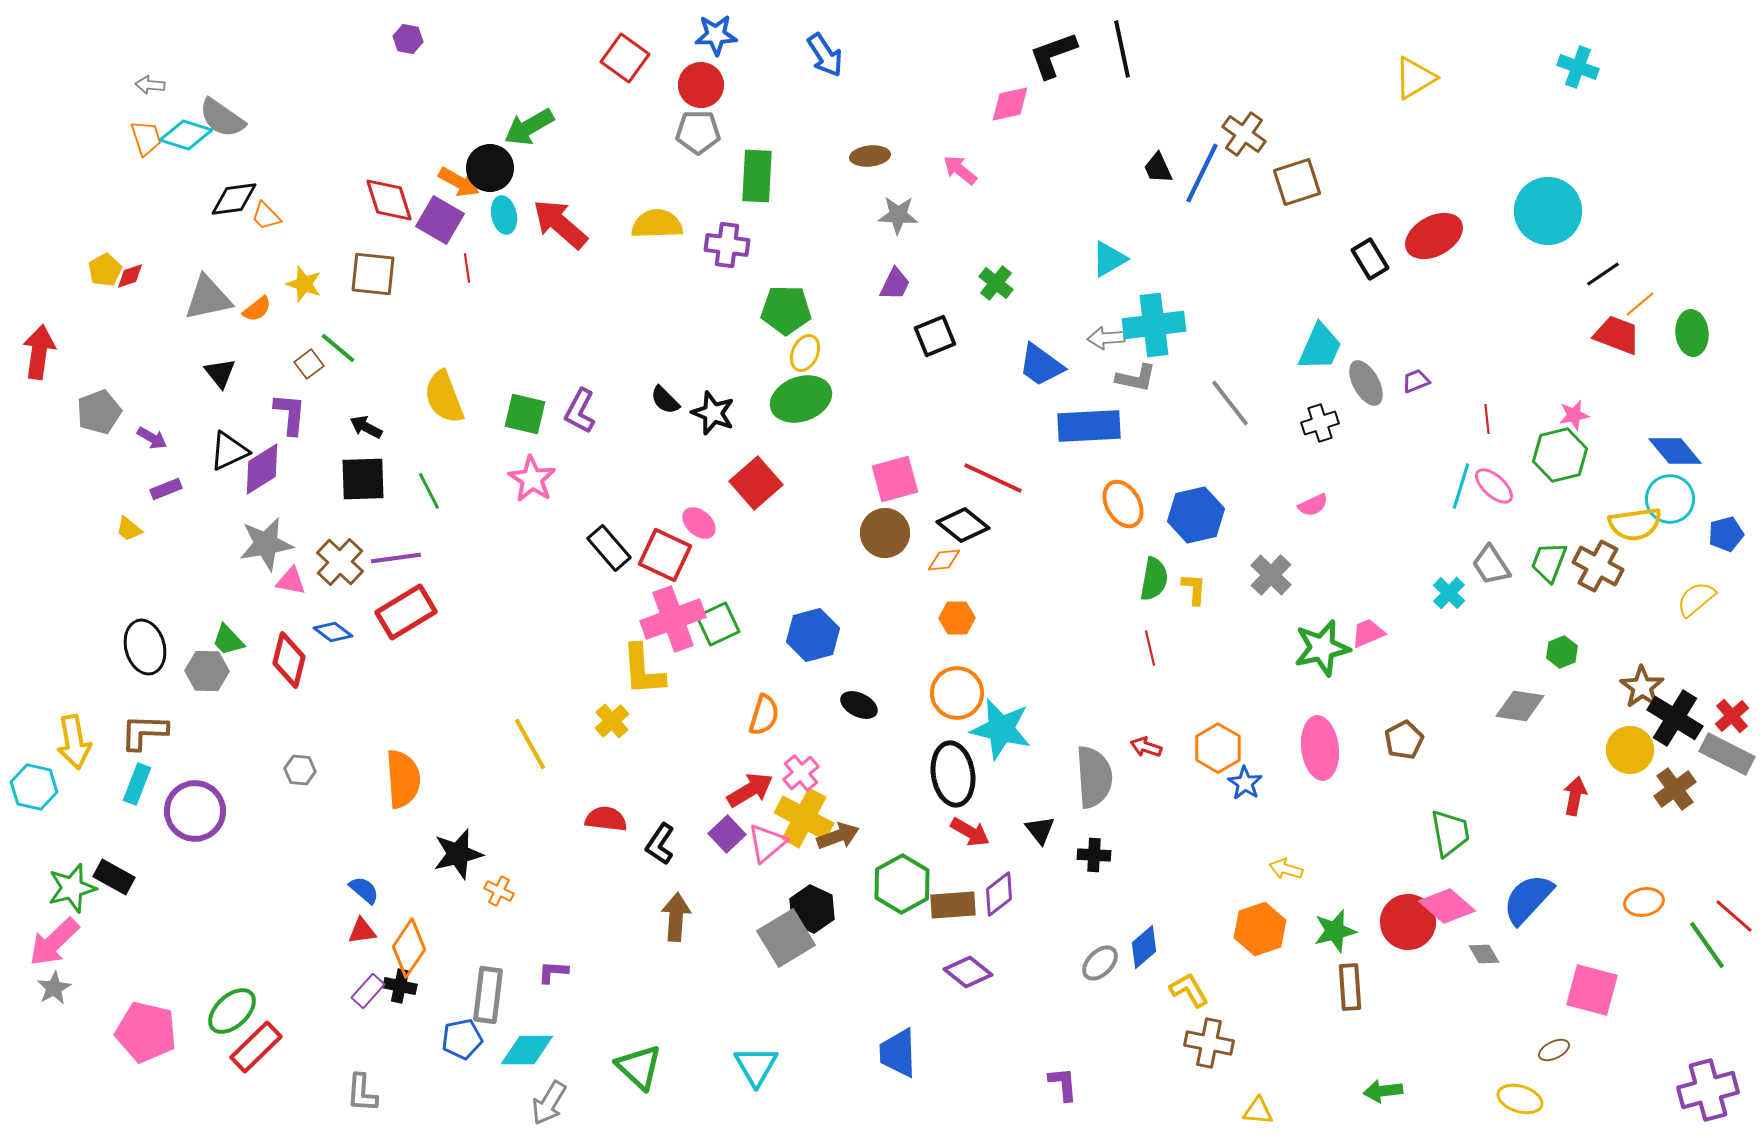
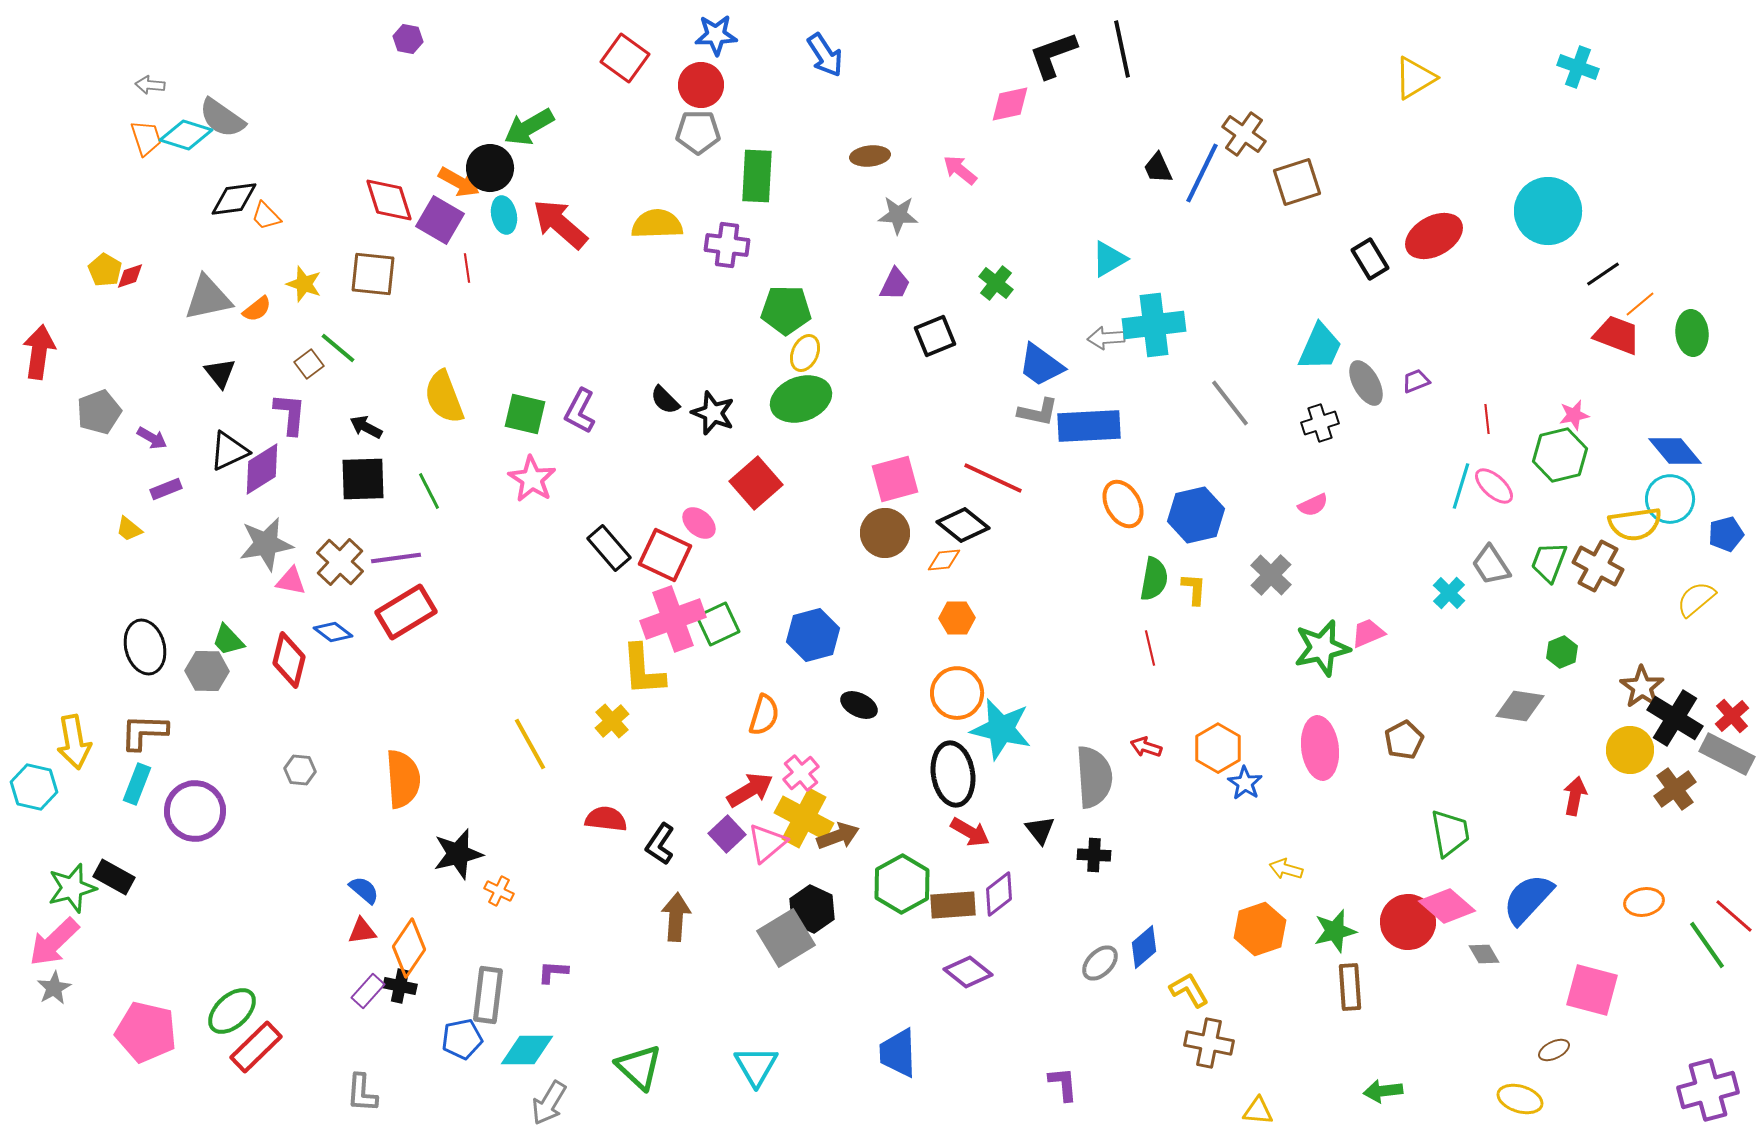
yellow pentagon at (105, 270): rotated 12 degrees counterclockwise
gray L-shape at (1136, 378): moved 98 px left, 34 px down
